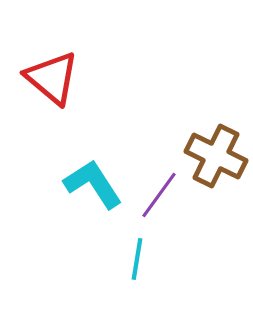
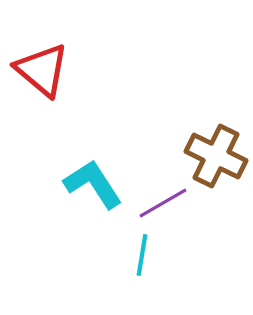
red triangle: moved 10 px left, 8 px up
purple line: moved 4 px right, 8 px down; rotated 24 degrees clockwise
cyan line: moved 5 px right, 4 px up
